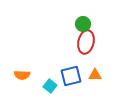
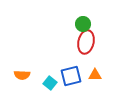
cyan square: moved 3 px up
